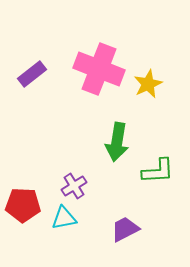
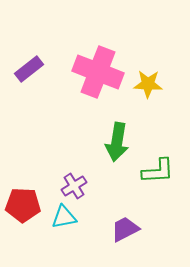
pink cross: moved 1 px left, 3 px down
purple rectangle: moved 3 px left, 5 px up
yellow star: rotated 28 degrees clockwise
cyan triangle: moved 1 px up
